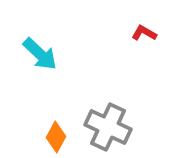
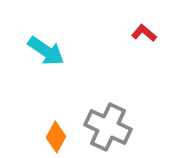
red L-shape: rotated 10 degrees clockwise
cyan arrow: moved 6 px right, 3 px up; rotated 9 degrees counterclockwise
